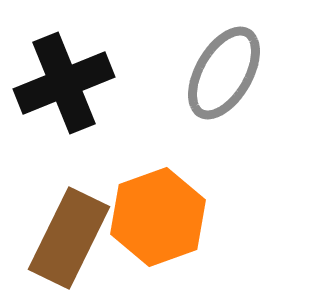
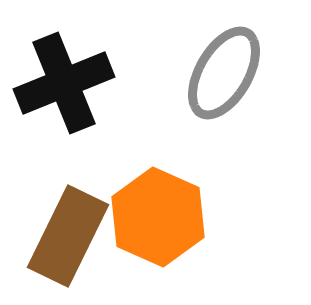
orange hexagon: rotated 16 degrees counterclockwise
brown rectangle: moved 1 px left, 2 px up
